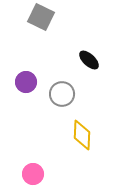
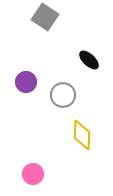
gray square: moved 4 px right; rotated 8 degrees clockwise
gray circle: moved 1 px right, 1 px down
